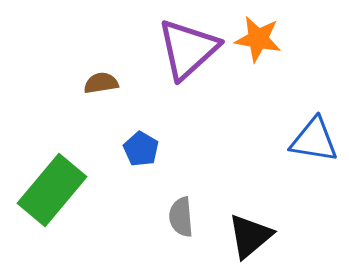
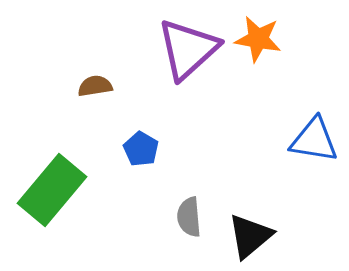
brown semicircle: moved 6 px left, 3 px down
gray semicircle: moved 8 px right
